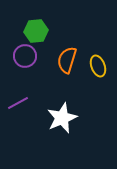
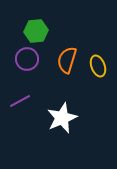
purple circle: moved 2 px right, 3 px down
purple line: moved 2 px right, 2 px up
